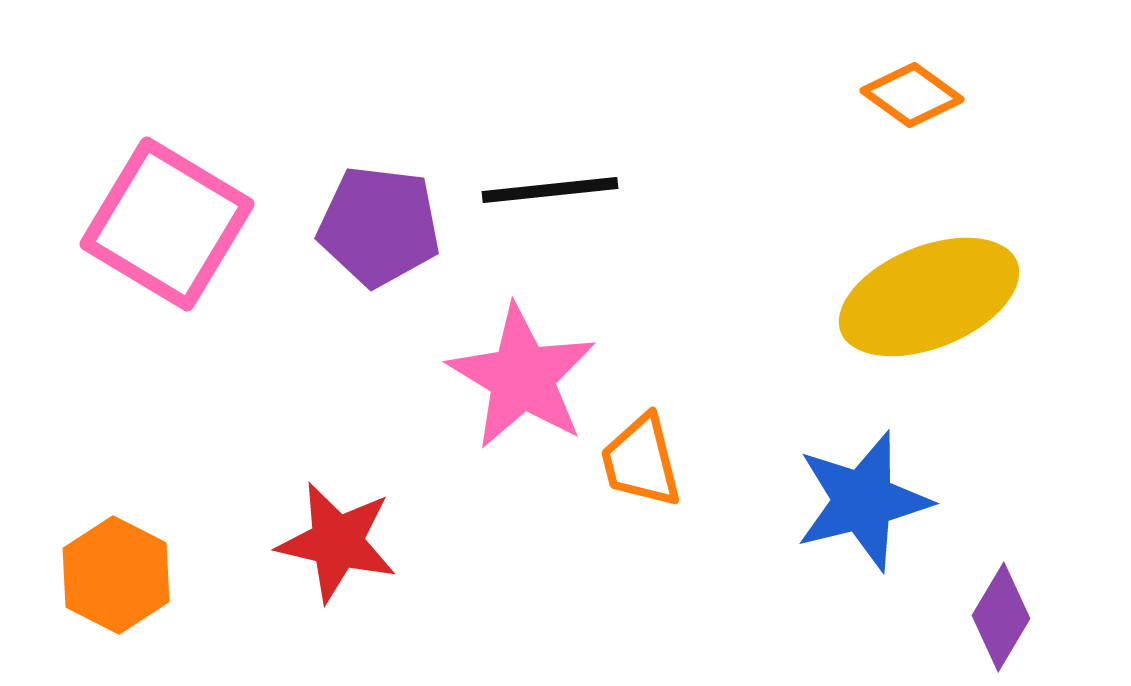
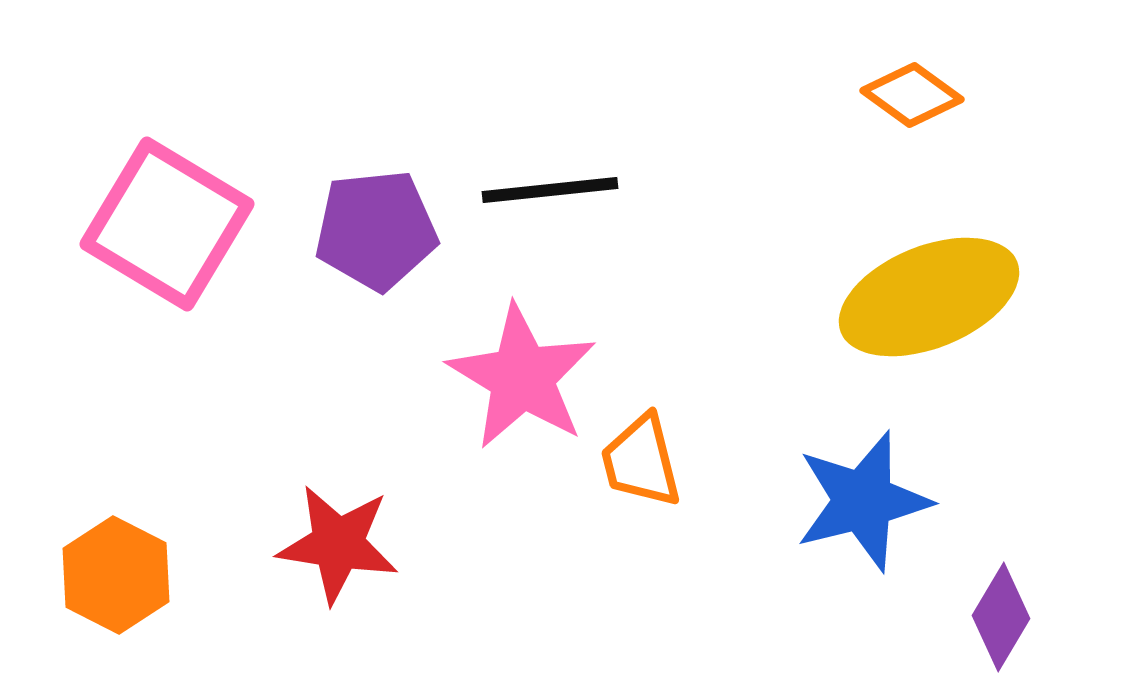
purple pentagon: moved 3 px left, 4 px down; rotated 13 degrees counterclockwise
red star: moved 1 px right, 2 px down; rotated 4 degrees counterclockwise
